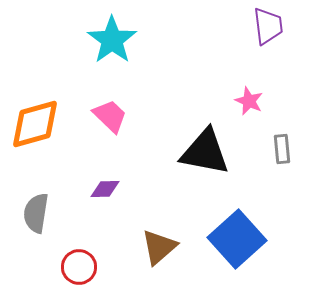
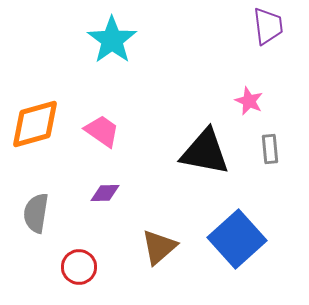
pink trapezoid: moved 8 px left, 15 px down; rotated 9 degrees counterclockwise
gray rectangle: moved 12 px left
purple diamond: moved 4 px down
